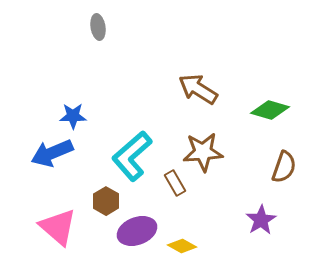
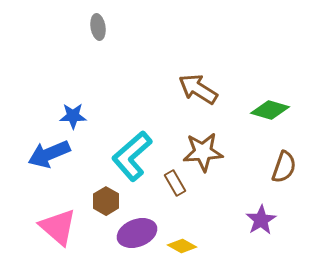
blue arrow: moved 3 px left, 1 px down
purple ellipse: moved 2 px down
